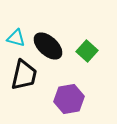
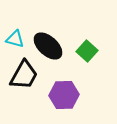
cyan triangle: moved 1 px left, 1 px down
black trapezoid: rotated 16 degrees clockwise
purple hexagon: moved 5 px left, 4 px up; rotated 8 degrees clockwise
